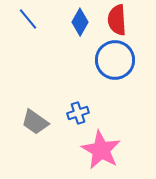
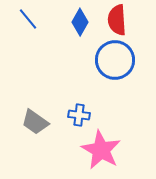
blue cross: moved 1 px right, 2 px down; rotated 25 degrees clockwise
